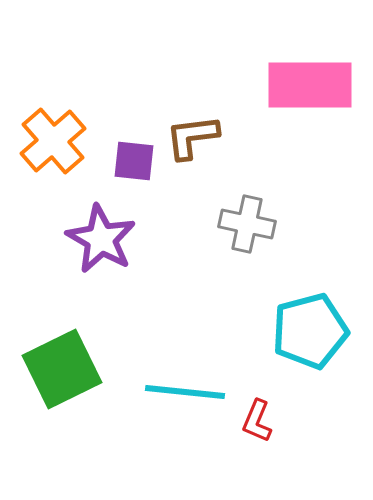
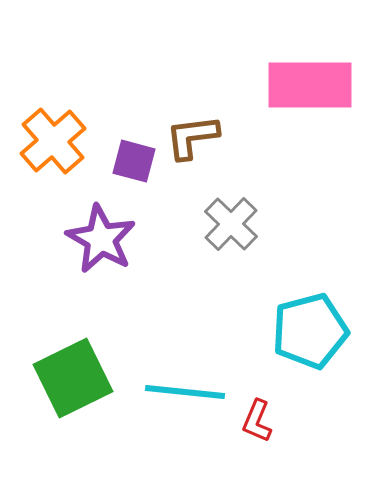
purple square: rotated 9 degrees clockwise
gray cross: moved 16 px left; rotated 32 degrees clockwise
green square: moved 11 px right, 9 px down
